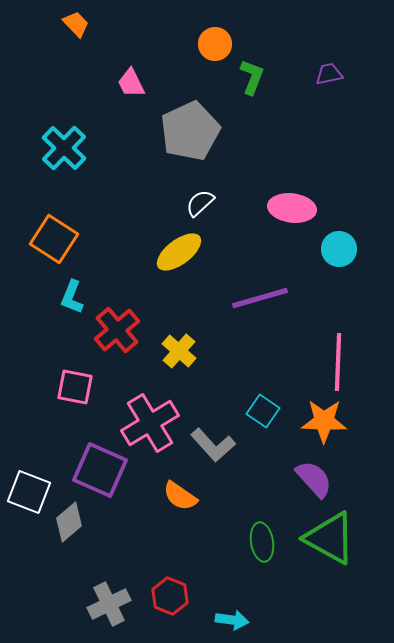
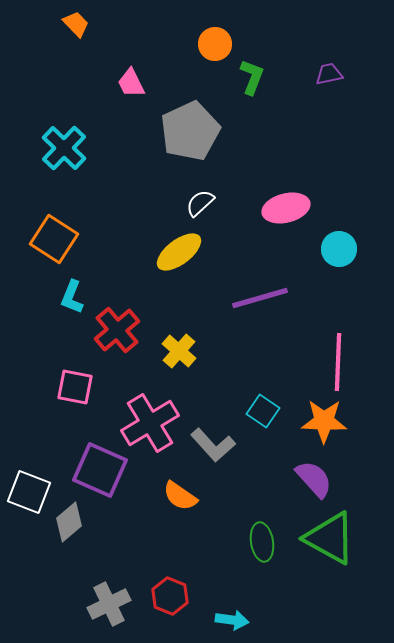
pink ellipse: moved 6 px left; rotated 21 degrees counterclockwise
